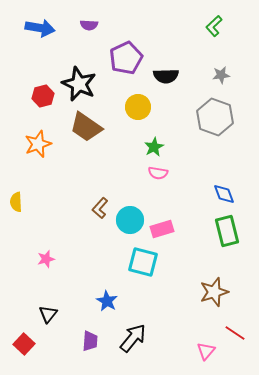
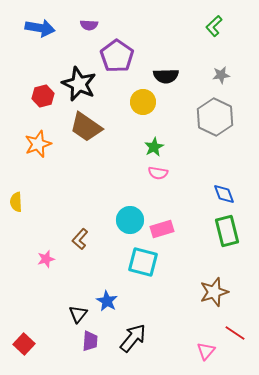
purple pentagon: moved 9 px left, 2 px up; rotated 12 degrees counterclockwise
yellow circle: moved 5 px right, 5 px up
gray hexagon: rotated 6 degrees clockwise
brown L-shape: moved 20 px left, 31 px down
black triangle: moved 30 px right
